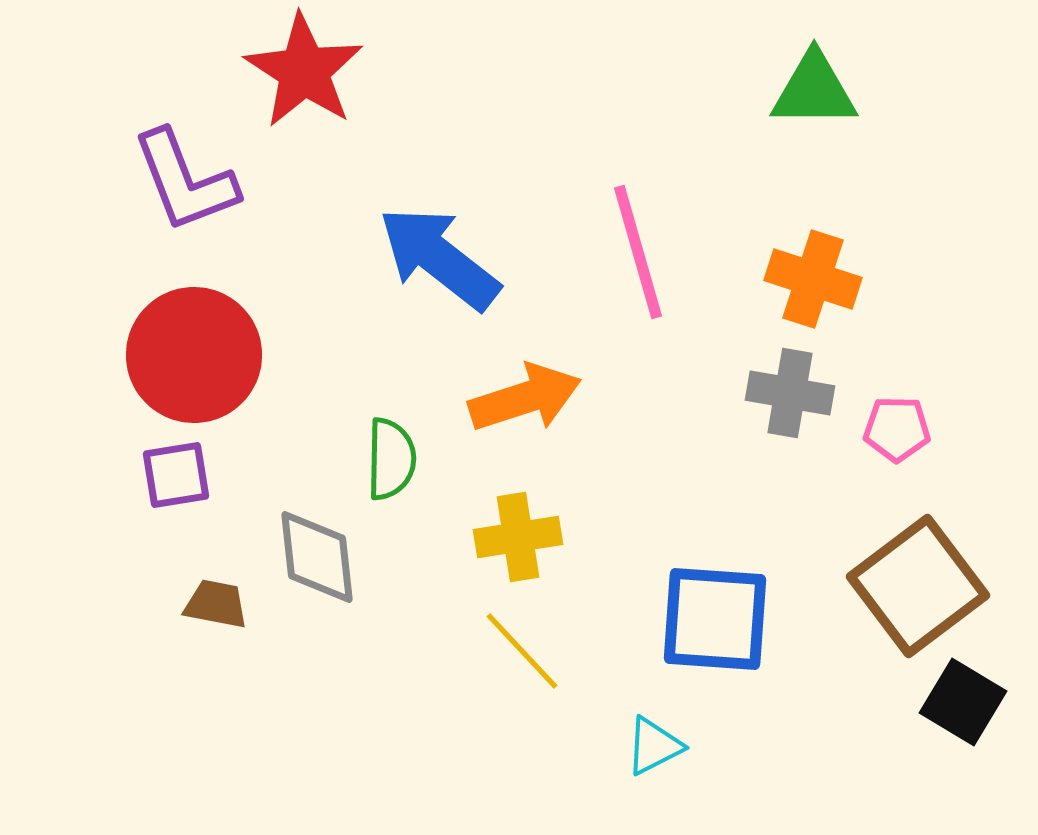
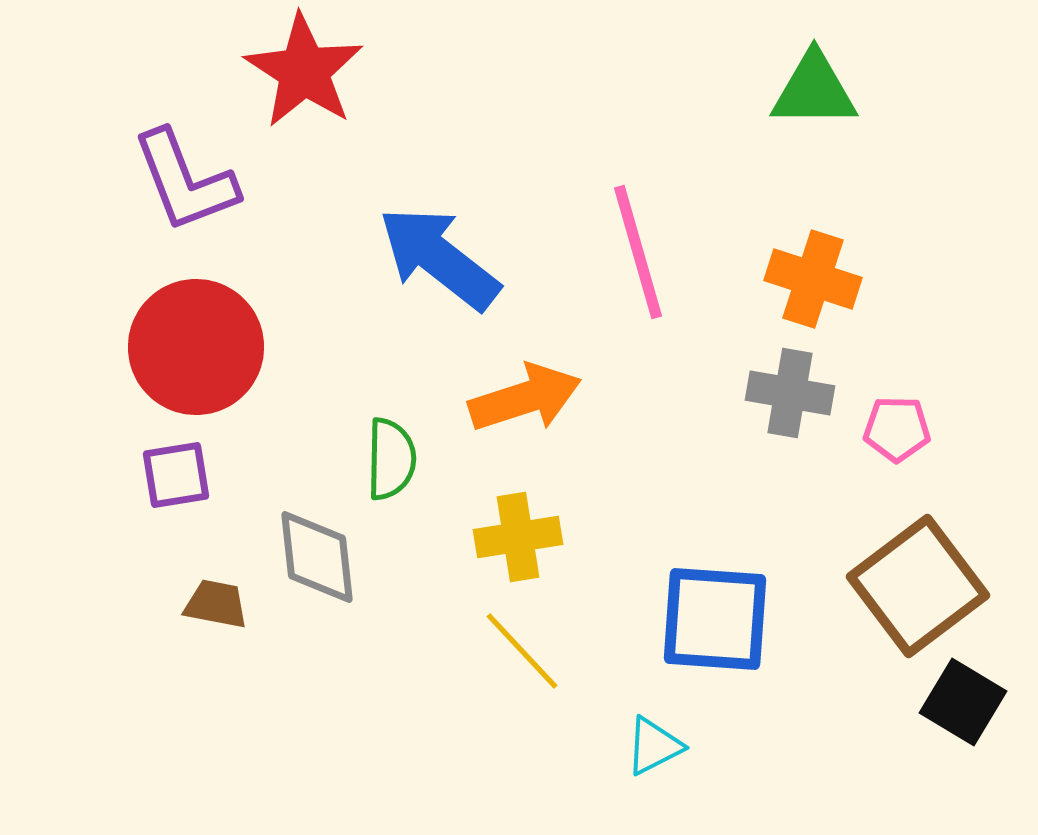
red circle: moved 2 px right, 8 px up
